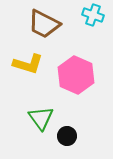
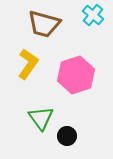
cyan cross: rotated 20 degrees clockwise
brown trapezoid: rotated 12 degrees counterclockwise
yellow L-shape: rotated 72 degrees counterclockwise
pink hexagon: rotated 18 degrees clockwise
